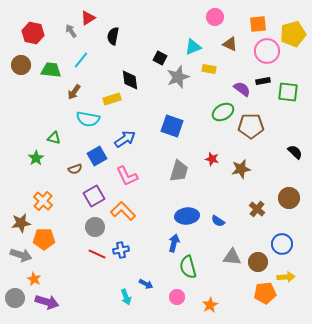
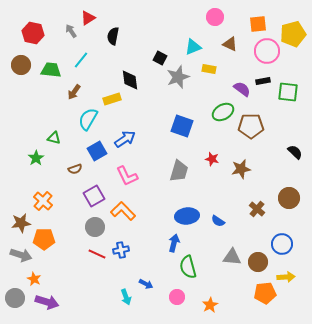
cyan semicircle at (88, 119): rotated 110 degrees clockwise
blue square at (172, 126): moved 10 px right
blue square at (97, 156): moved 5 px up
